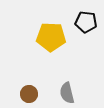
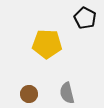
black pentagon: moved 1 px left, 4 px up; rotated 20 degrees clockwise
yellow pentagon: moved 4 px left, 7 px down
